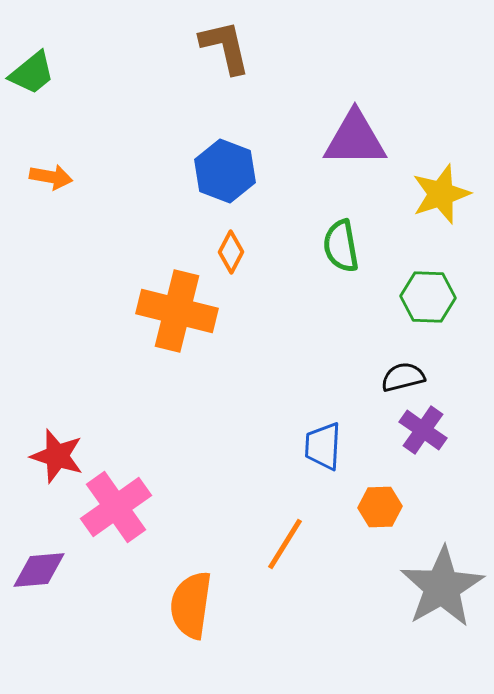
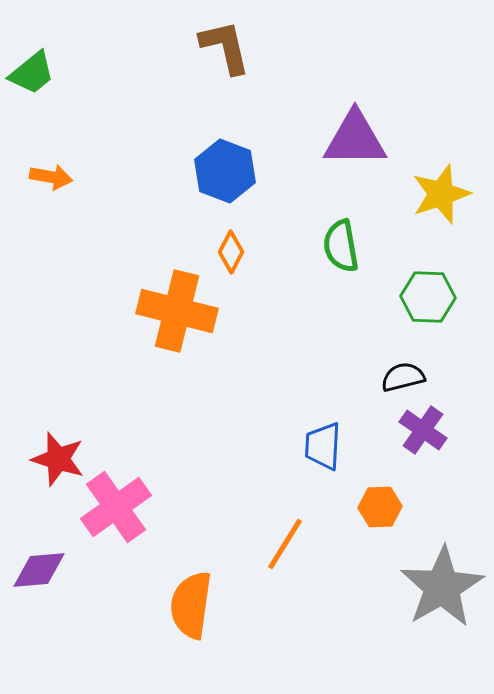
red star: moved 1 px right, 3 px down
